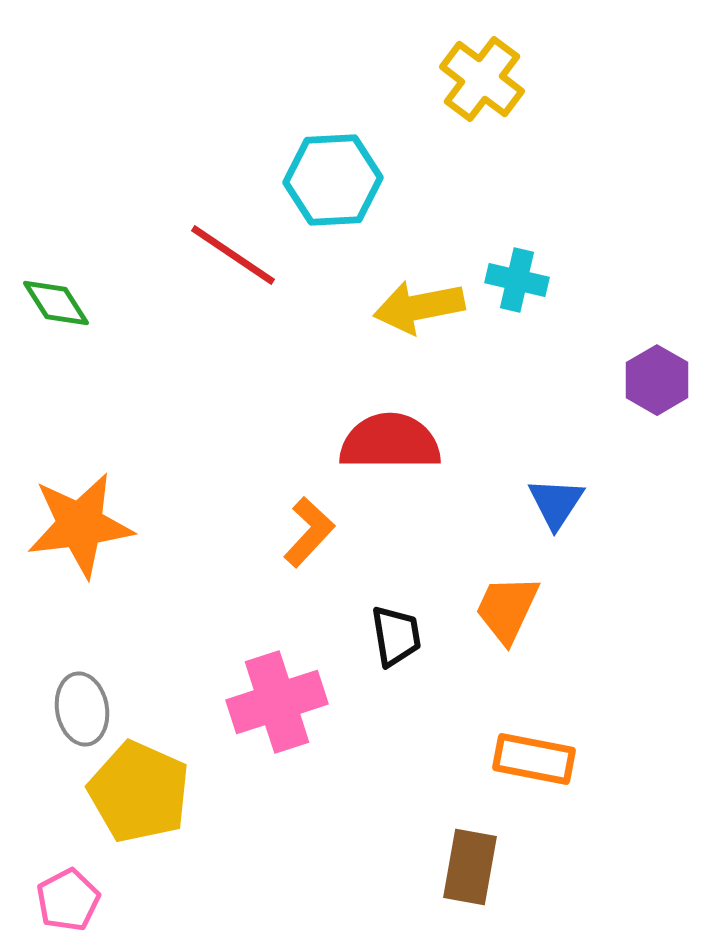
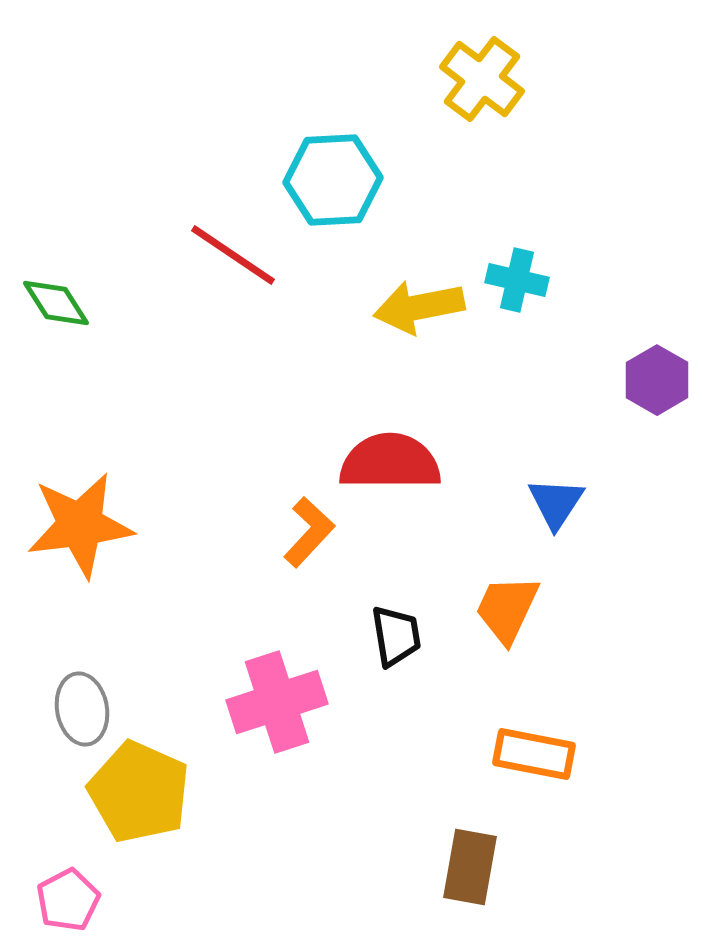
red semicircle: moved 20 px down
orange rectangle: moved 5 px up
